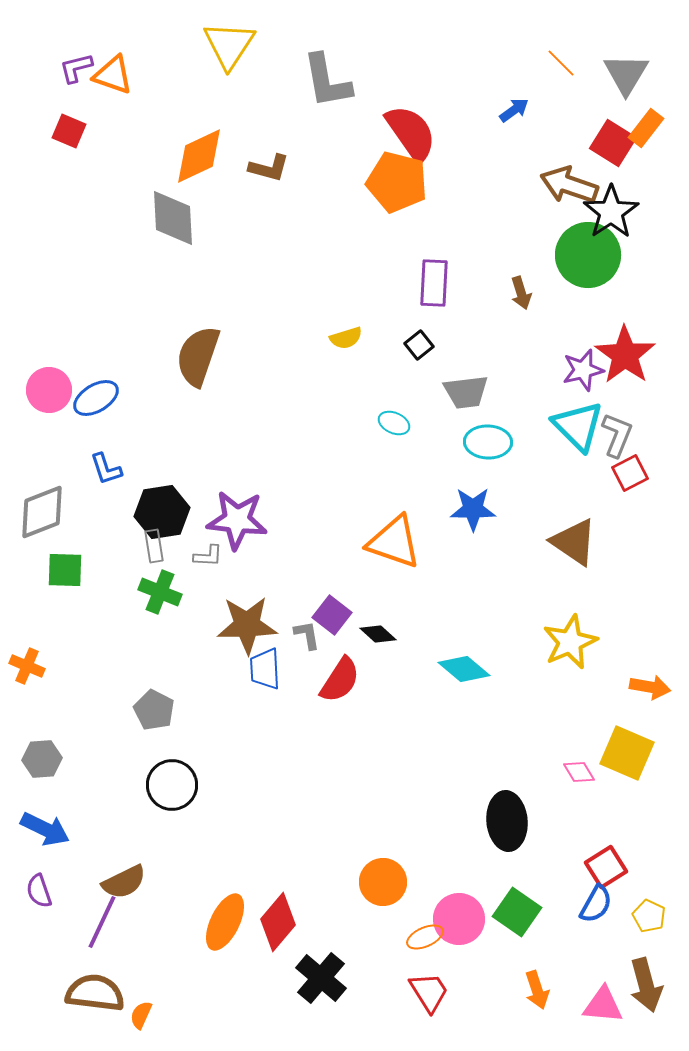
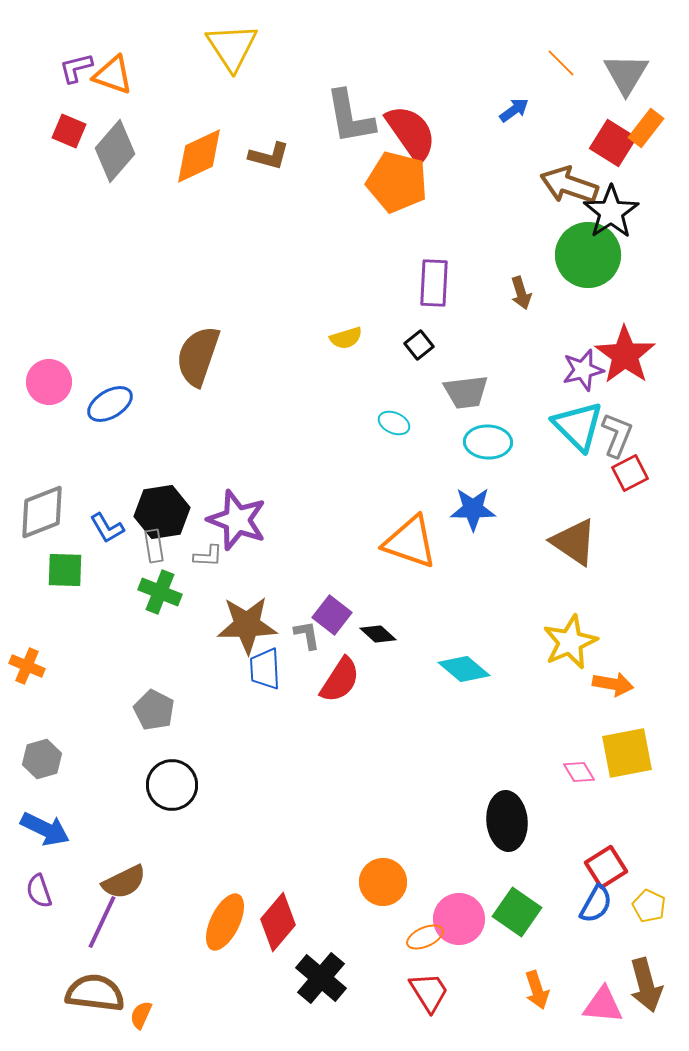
yellow triangle at (229, 45): moved 3 px right, 2 px down; rotated 6 degrees counterclockwise
gray L-shape at (327, 81): moved 23 px right, 36 px down
brown L-shape at (269, 168): moved 12 px up
gray diamond at (173, 218): moved 58 px left, 67 px up; rotated 44 degrees clockwise
pink circle at (49, 390): moved 8 px up
blue ellipse at (96, 398): moved 14 px right, 6 px down
blue L-shape at (106, 469): moved 1 px right, 59 px down; rotated 12 degrees counterclockwise
purple star at (237, 520): rotated 14 degrees clockwise
orange triangle at (394, 542): moved 16 px right
orange arrow at (650, 687): moved 37 px left, 3 px up
yellow square at (627, 753): rotated 34 degrees counterclockwise
gray hexagon at (42, 759): rotated 12 degrees counterclockwise
yellow pentagon at (649, 916): moved 10 px up
